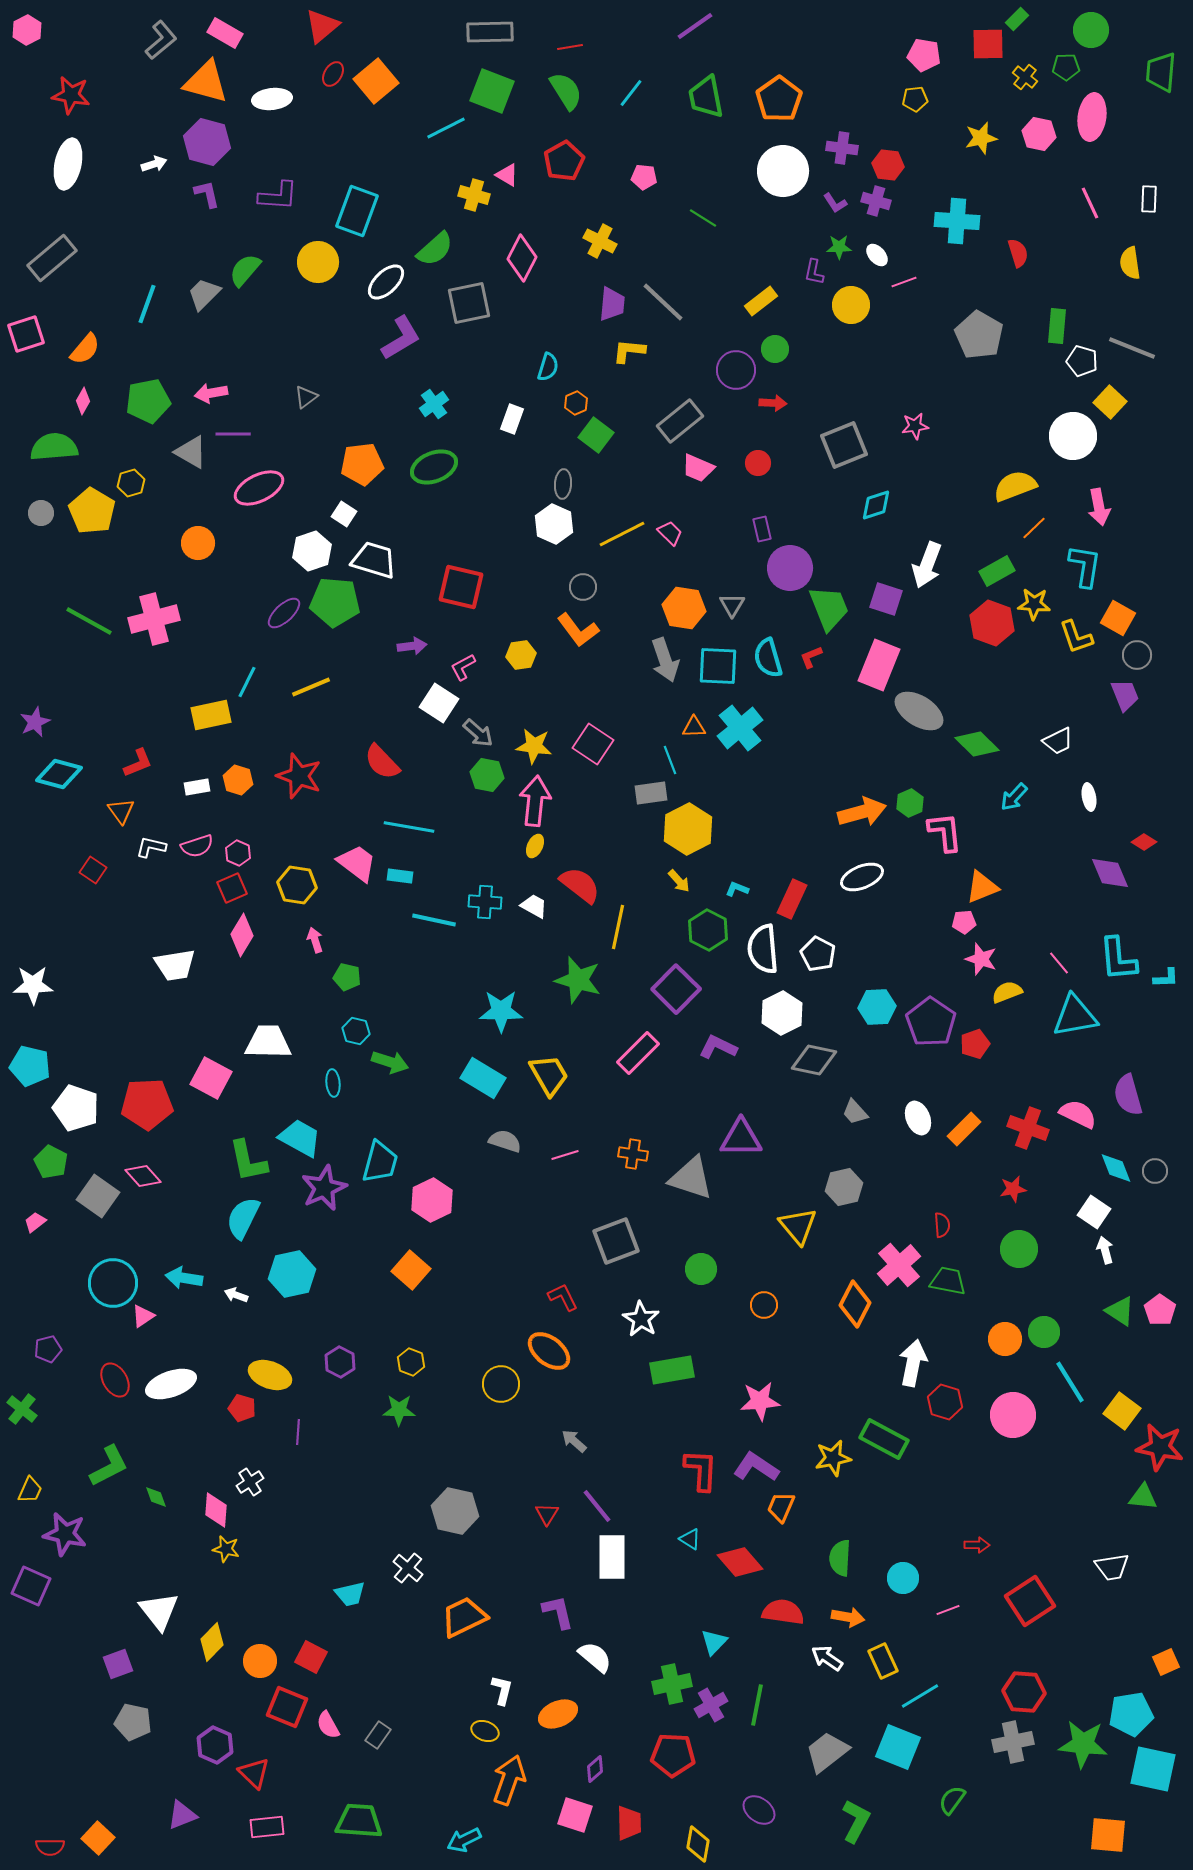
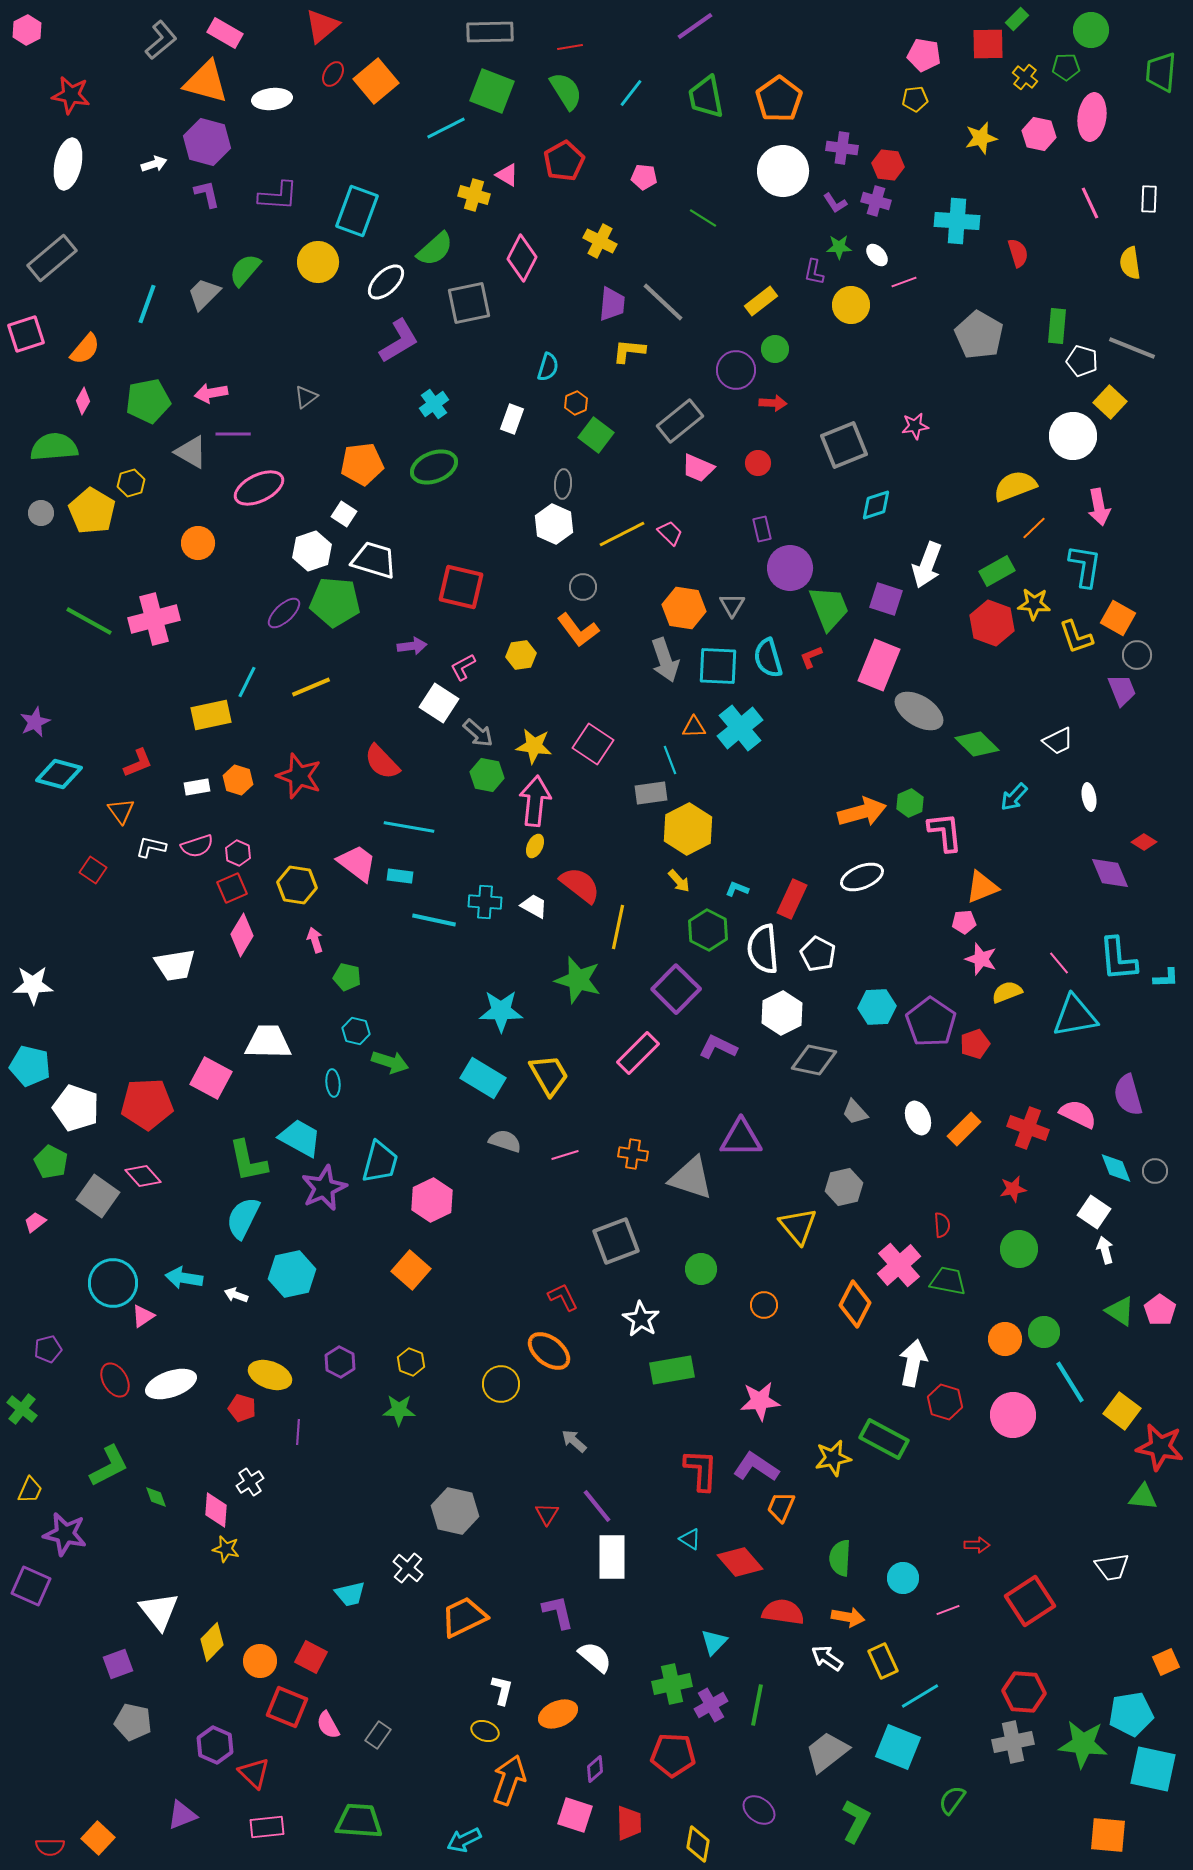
purple L-shape at (401, 338): moved 2 px left, 3 px down
purple trapezoid at (1125, 695): moved 3 px left, 5 px up
